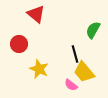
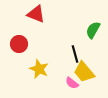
red triangle: rotated 18 degrees counterclockwise
pink semicircle: moved 1 px right, 2 px up
